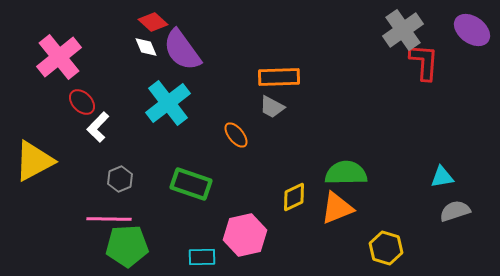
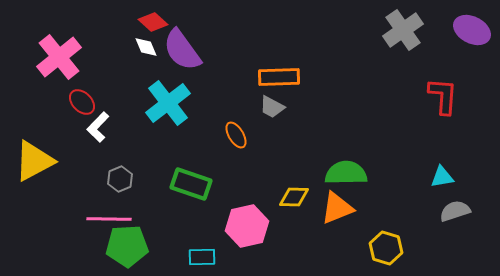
purple ellipse: rotated 9 degrees counterclockwise
red L-shape: moved 19 px right, 34 px down
orange ellipse: rotated 8 degrees clockwise
yellow diamond: rotated 28 degrees clockwise
pink hexagon: moved 2 px right, 9 px up
